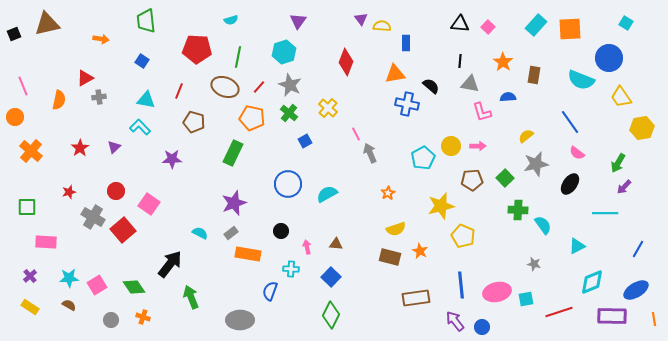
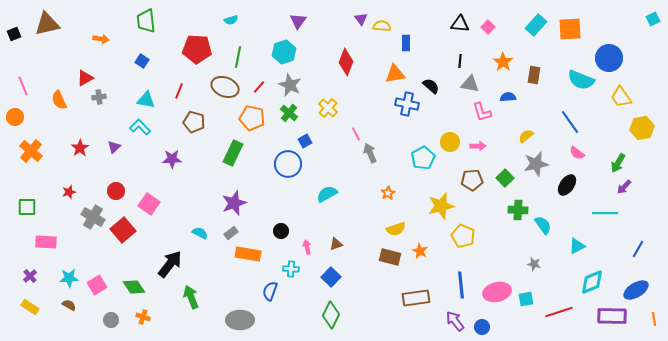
cyan square at (626, 23): moved 27 px right, 4 px up; rotated 32 degrees clockwise
orange semicircle at (59, 100): rotated 144 degrees clockwise
yellow circle at (451, 146): moved 1 px left, 4 px up
blue circle at (288, 184): moved 20 px up
black ellipse at (570, 184): moved 3 px left, 1 px down
brown triangle at (336, 244): rotated 24 degrees counterclockwise
